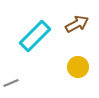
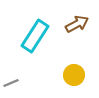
cyan rectangle: rotated 12 degrees counterclockwise
yellow circle: moved 4 px left, 8 px down
